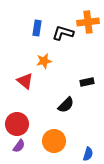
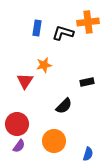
orange star: moved 4 px down
red triangle: rotated 24 degrees clockwise
black semicircle: moved 2 px left, 1 px down
